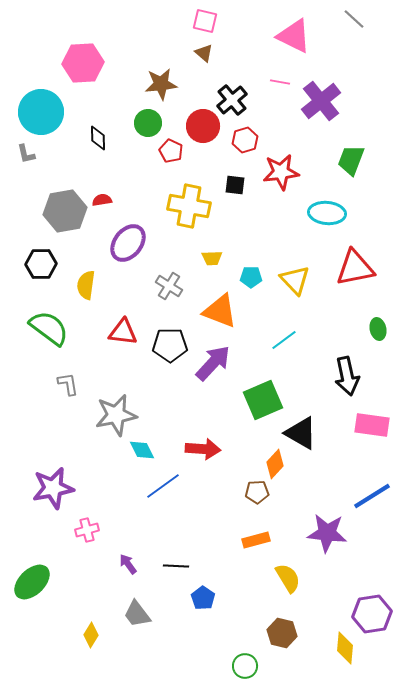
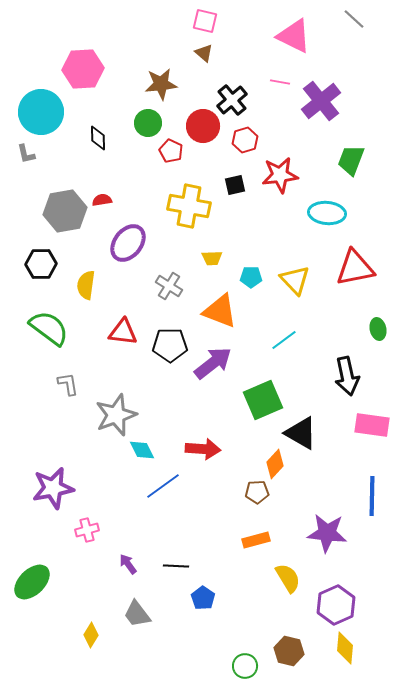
pink hexagon at (83, 63): moved 6 px down
red star at (281, 172): moved 1 px left, 3 px down
black square at (235, 185): rotated 20 degrees counterclockwise
purple arrow at (213, 363): rotated 9 degrees clockwise
gray star at (116, 415): rotated 9 degrees counterclockwise
blue line at (372, 496): rotated 57 degrees counterclockwise
purple hexagon at (372, 614): moved 36 px left, 9 px up; rotated 15 degrees counterclockwise
brown hexagon at (282, 633): moved 7 px right, 18 px down
